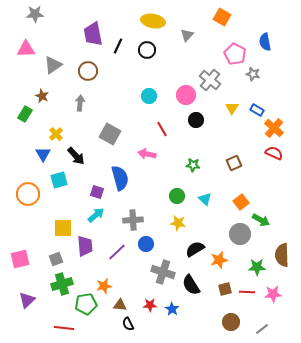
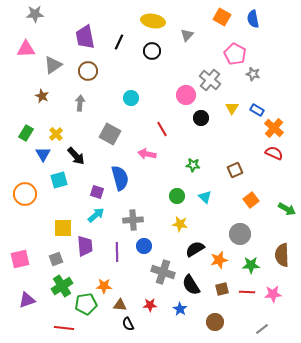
purple trapezoid at (93, 34): moved 8 px left, 3 px down
blue semicircle at (265, 42): moved 12 px left, 23 px up
black line at (118, 46): moved 1 px right, 4 px up
black circle at (147, 50): moved 5 px right, 1 px down
cyan circle at (149, 96): moved 18 px left, 2 px down
green rectangle at (25, 114): moved 1 px right, 19 px down
black circle at (196, 120): moved 5 px right, 2 px up
brown square at (234, 163): moved 1 px right, 7 px down
orange circle at (28, 194): moved 3 px left
cyan triangle at (205, 199): moved 2 px up
orange square at (241, 202): moved 10 px right, 2 px up
green arrow at (261, 220): moved 26 px right, 11 px up
yellow star at (178, 223): moved 2 px right, 1 px down
blue circle at (146, 244): moved 2 px left, 2 px down
purple line at (117, 252): rotated 48 degrees counterclockwise
green star at (257, 267): moved 6 px left, 2 px up
green cross at (62, 284): moved 2 px down; rotated 15 degrees counterclockwise
orange star at (104, 286): rotated 14 degrees clockwise
brown square at (225, 289): moved 3 px left
purple triangle at (27, 300): rotated 24 degrees clockwise
blue star at (172, 309): moved 8 px right
brown circle at (231, 322): moved 16 px left
